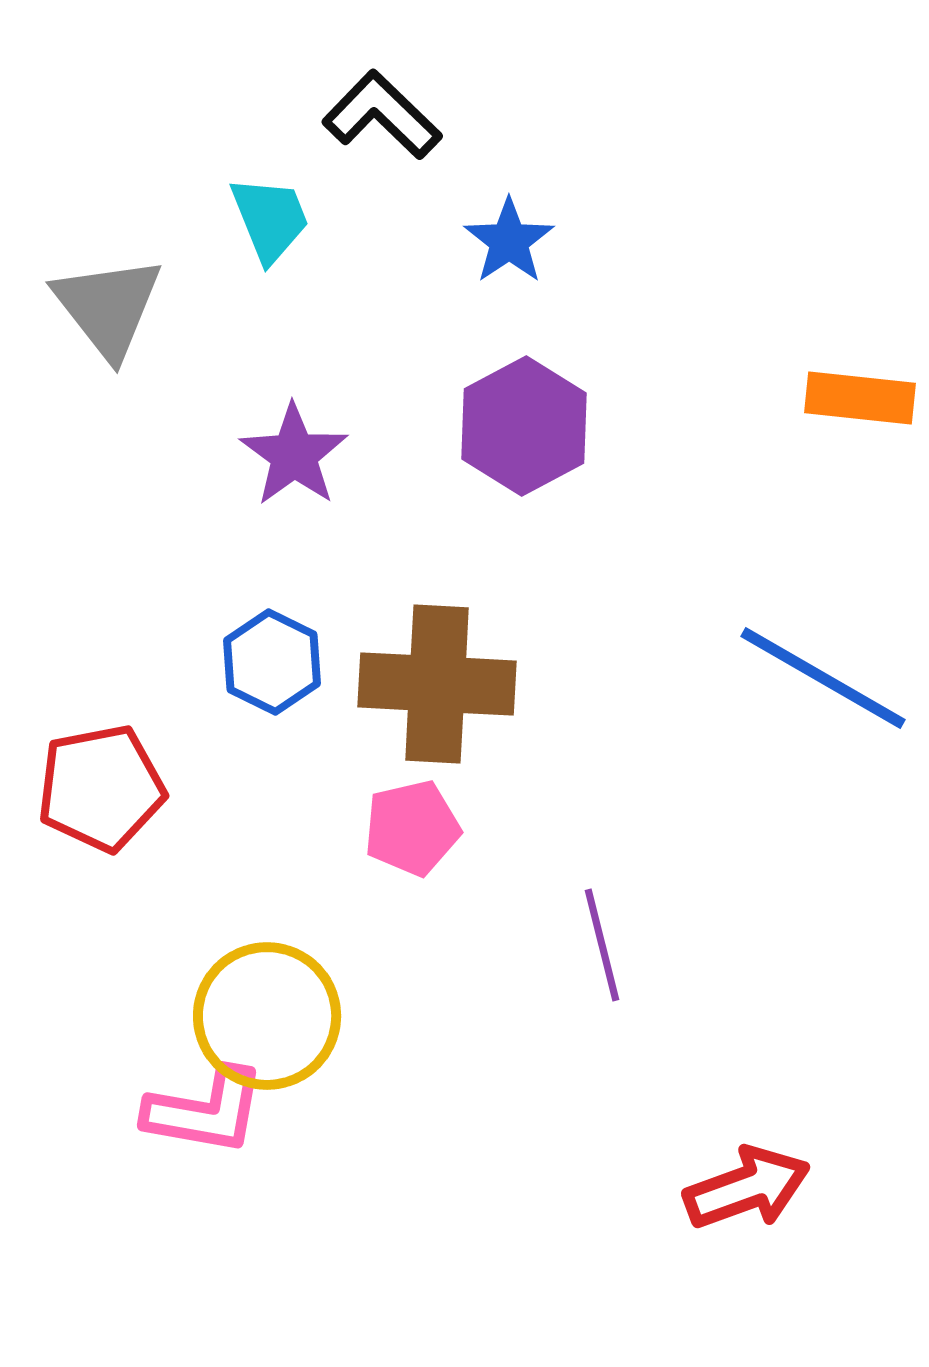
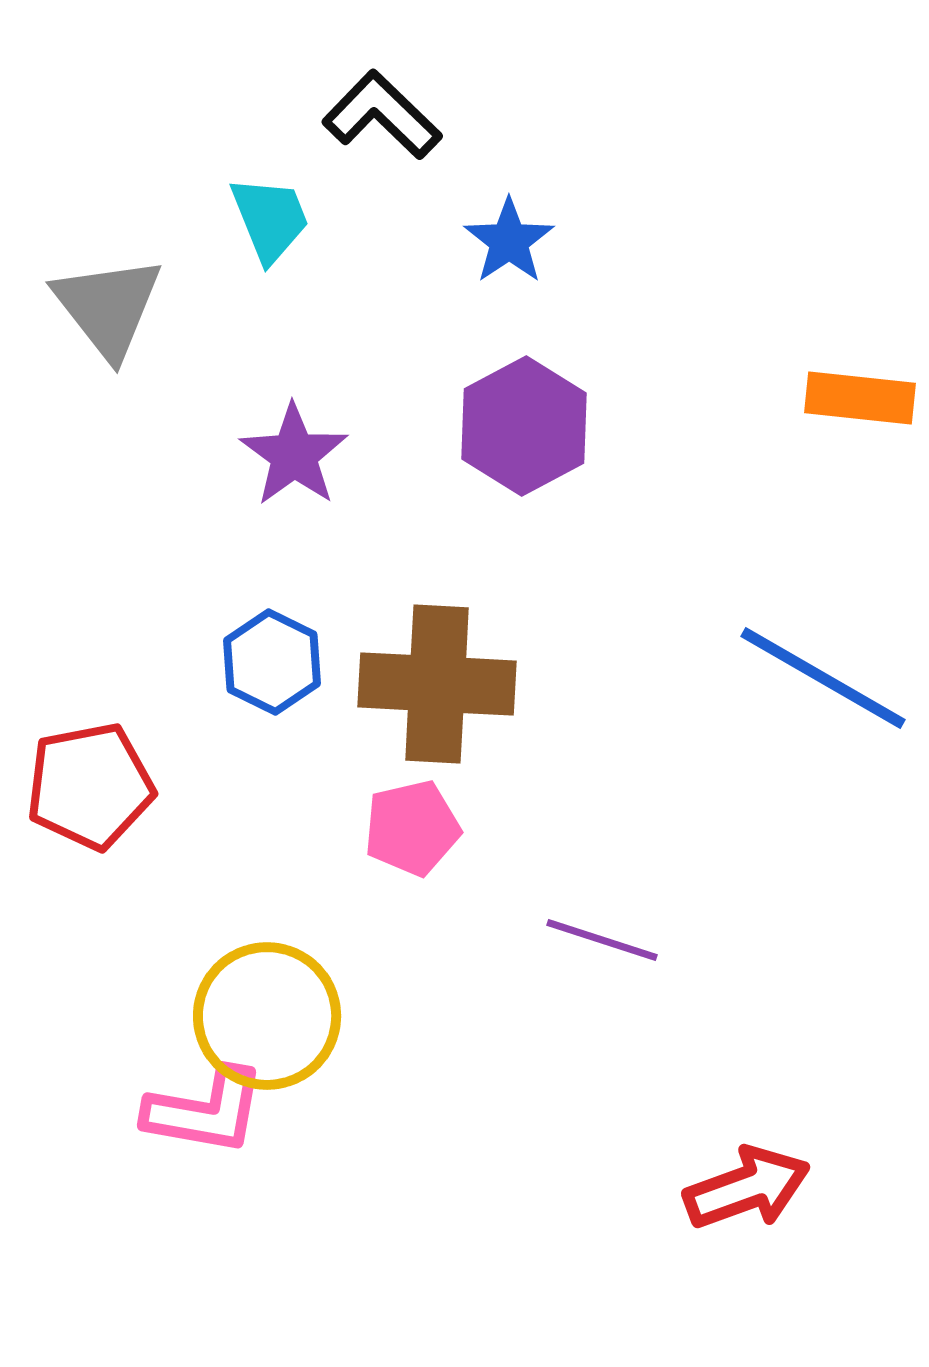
red pentagon: moved 11 px left, 2 px up
purple line: moved 5 px up; rotated 58 degrees counterclockwise
